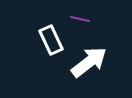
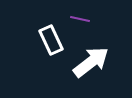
white arrow: moved 2 px right
